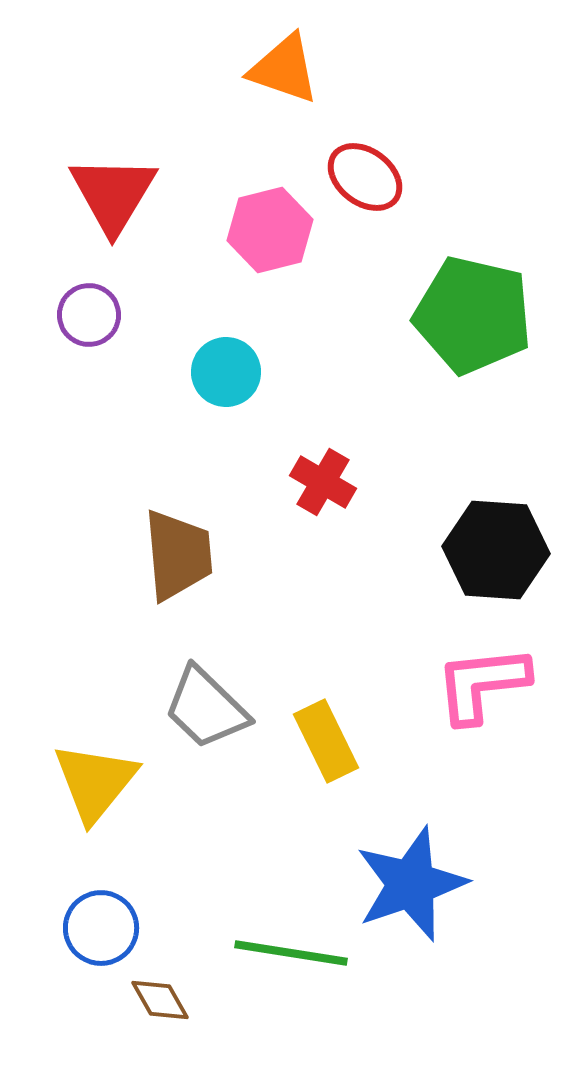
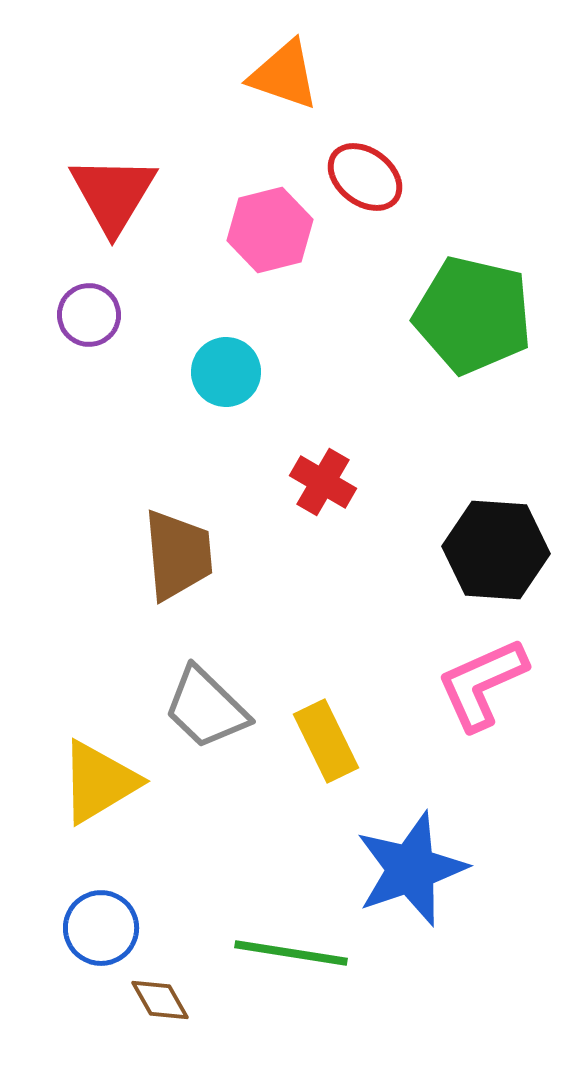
orange triangle: moved 6 px down
pink L-shape: rotated 18 degrees counterclockwise
yellow triangle: moved 4 px right; rotated 20 degrees clockwise
blue star: moved 15 px up
